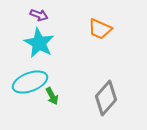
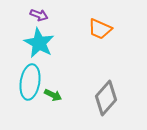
cyan ellipse: rotated 60 degrees counterclockwise
green arrow: moved 1 px right, 1 px up; rotated 36 degrees counterclockwise
